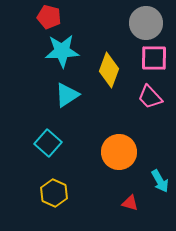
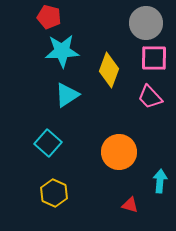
cyan arrow: rotated 145 degrees counterclockwise
red triangle: moved 2 px down
